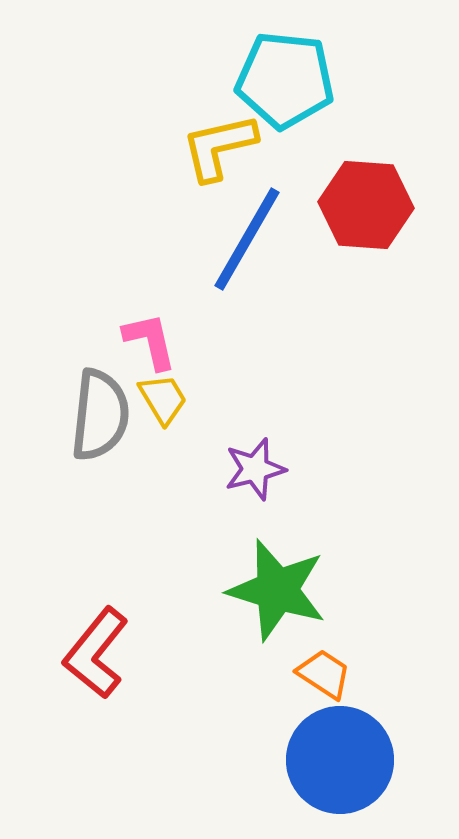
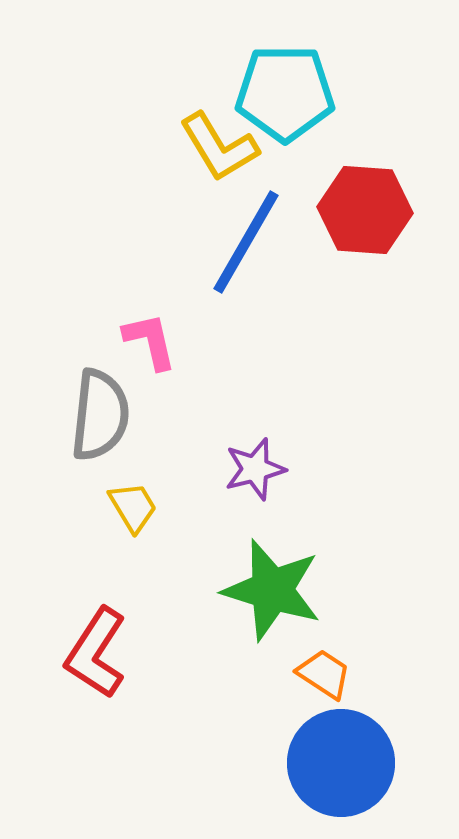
cyan pentagon: moved 13 px down; rotated 6 degrees counterclockwise
yellow L-shape: rotated 108 degrees counterclockwise
red hexagon: moved 1 px left, 5 px down
blue line: moved 1 px left, 3 px down
yellow trapezoid: moved 30 px left, 108 px down
green star: moved 5 px left
red L-shape: rotated 6 degrees counterclockwise
blue circle: moved 1 px right, 3 px down
